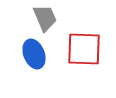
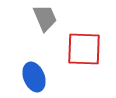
blue ellipse: moved 23 px down
